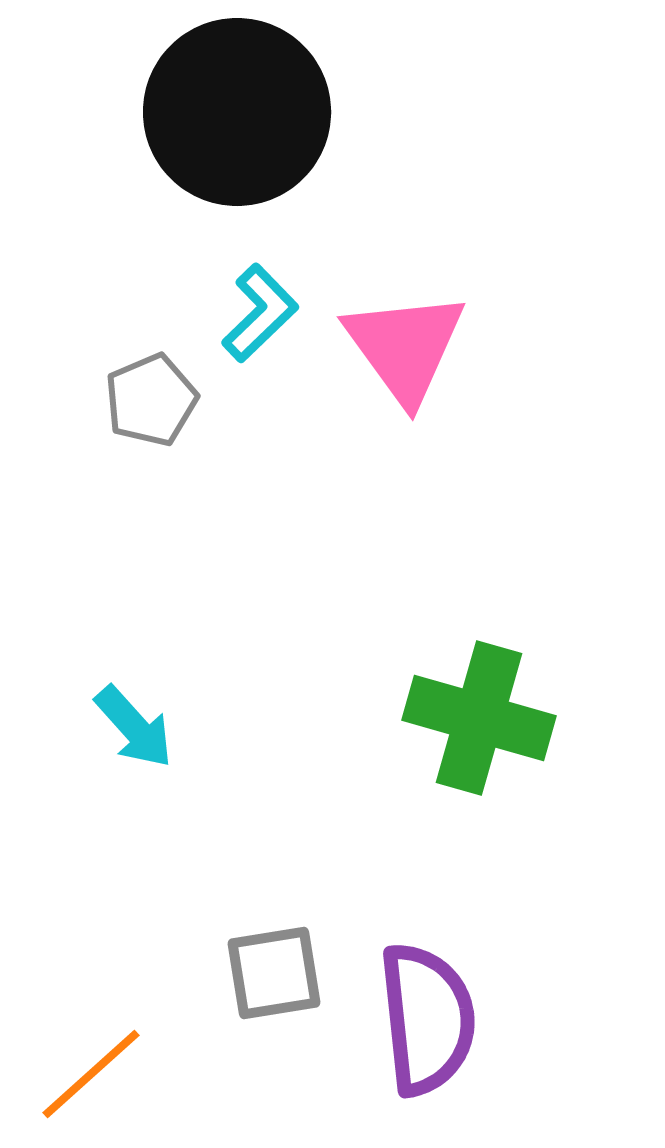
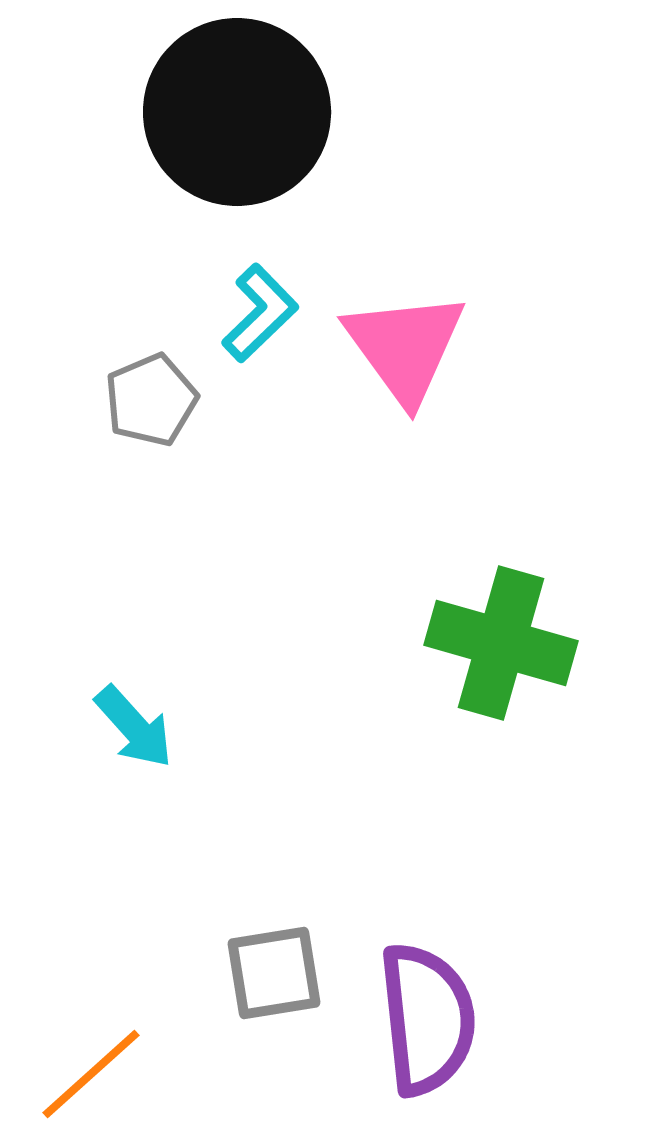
green cross: moved 22 px right, 75 px up
